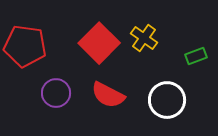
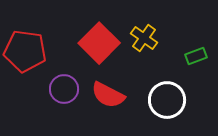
red pentagon: moved 5 px down
purple circle: moved 8 px right, 4 px up
